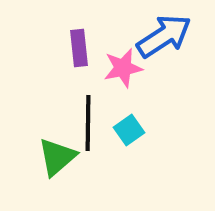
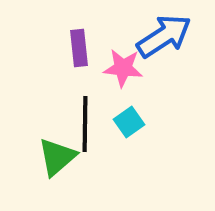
pink star: rotated 18 degrees clockwise
black line: moved 3 px left, 1 px down
cyan square: moved 8 px up
